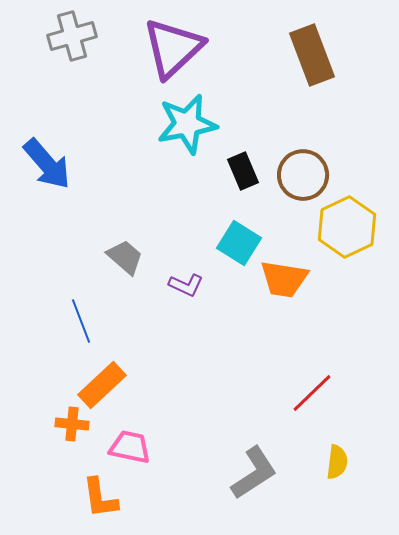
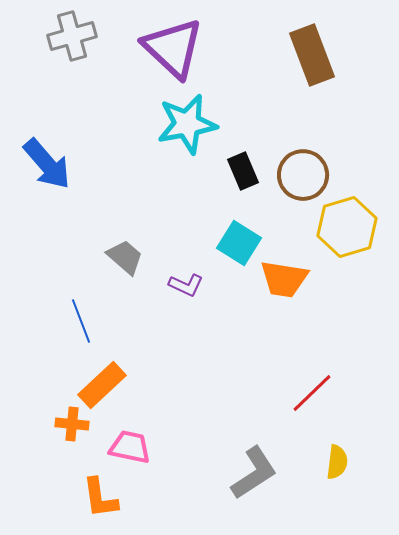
purple triangle: rotated 34 degrees counterclockwise
yellow hexagon: rotated 8 degrees clockwise
